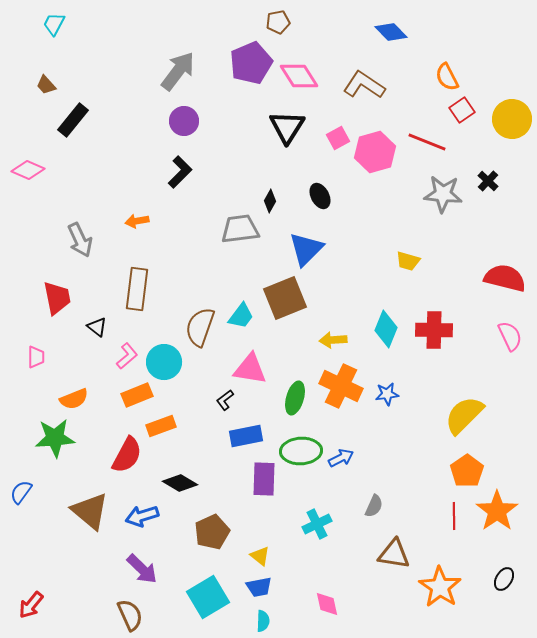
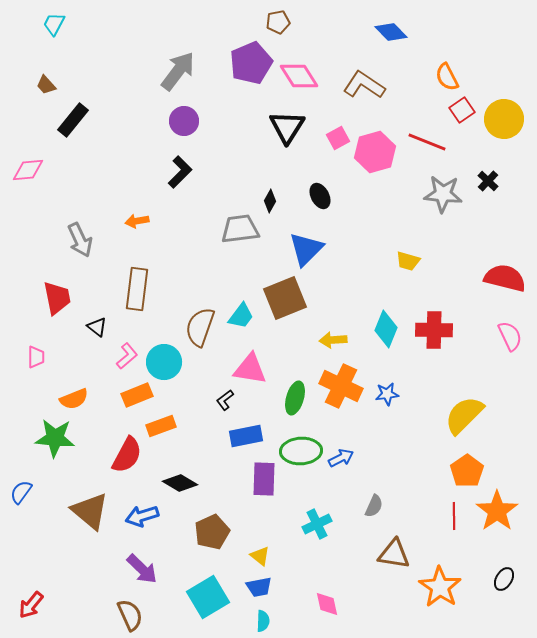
yellow circle at (512, 119): moved 8 px left
pink diamond at (28, 170): rotated 28 degrees counterclockwise
green star at (55, 438): rotated 9 degrees clockwise
